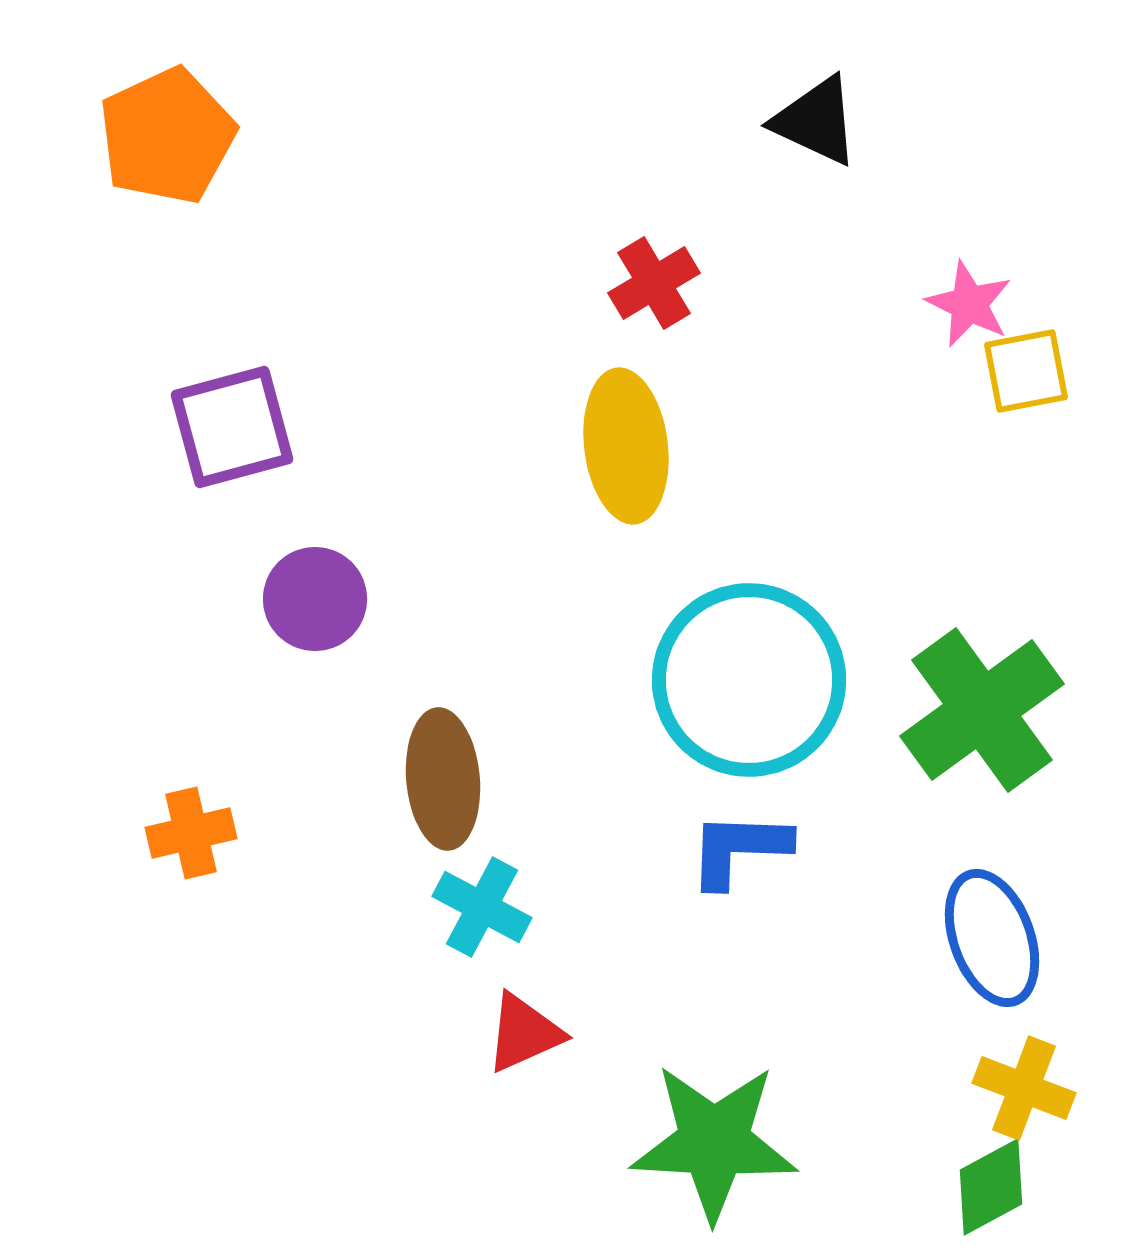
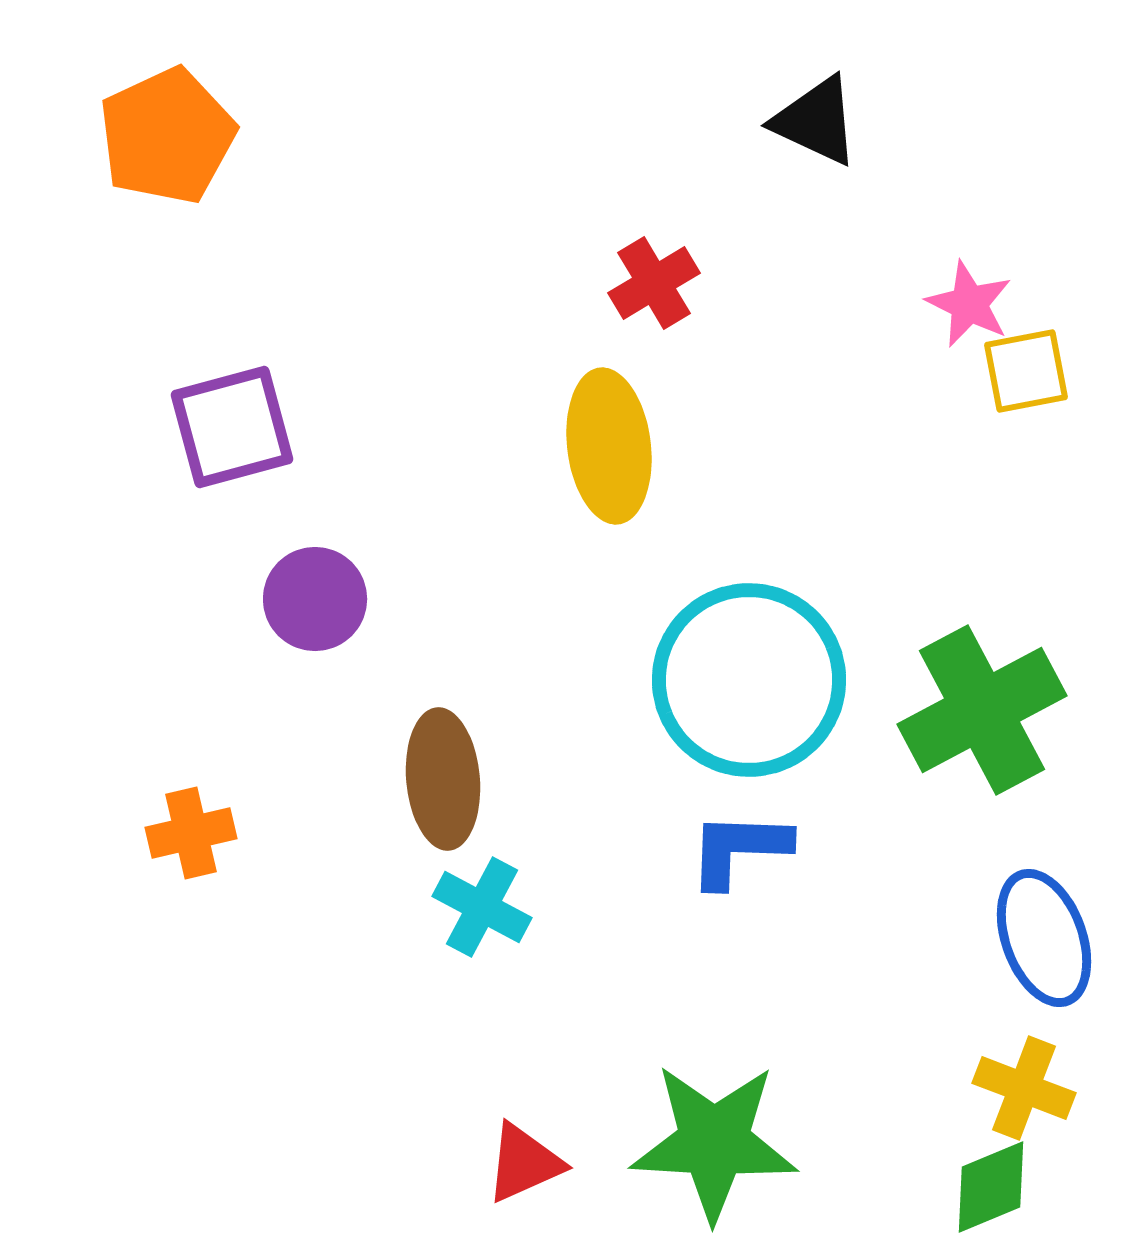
yellow ellipse: moved 17 px left
green cross: rotated 8 degrees clockwise
blue ellipse: moved 52 px right
red triangle: moved 130 px down
green diamond: rotated 6 degrees clockwise
